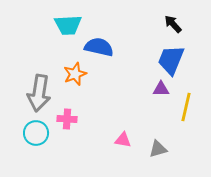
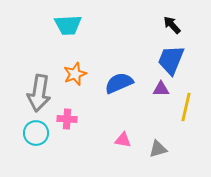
black arrow: moved 1 px left, 1 px down
blue semicircle: moved 20 px right, 36 px down; rotated 36 degrees counterclockwise
